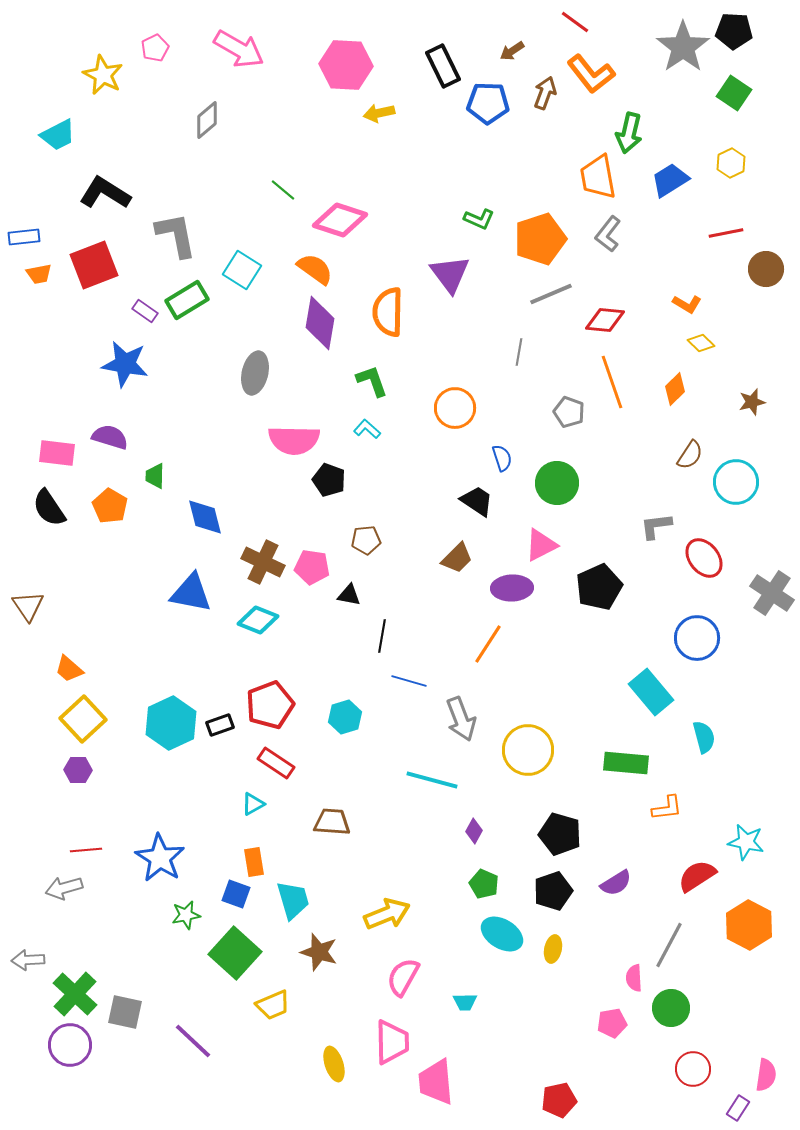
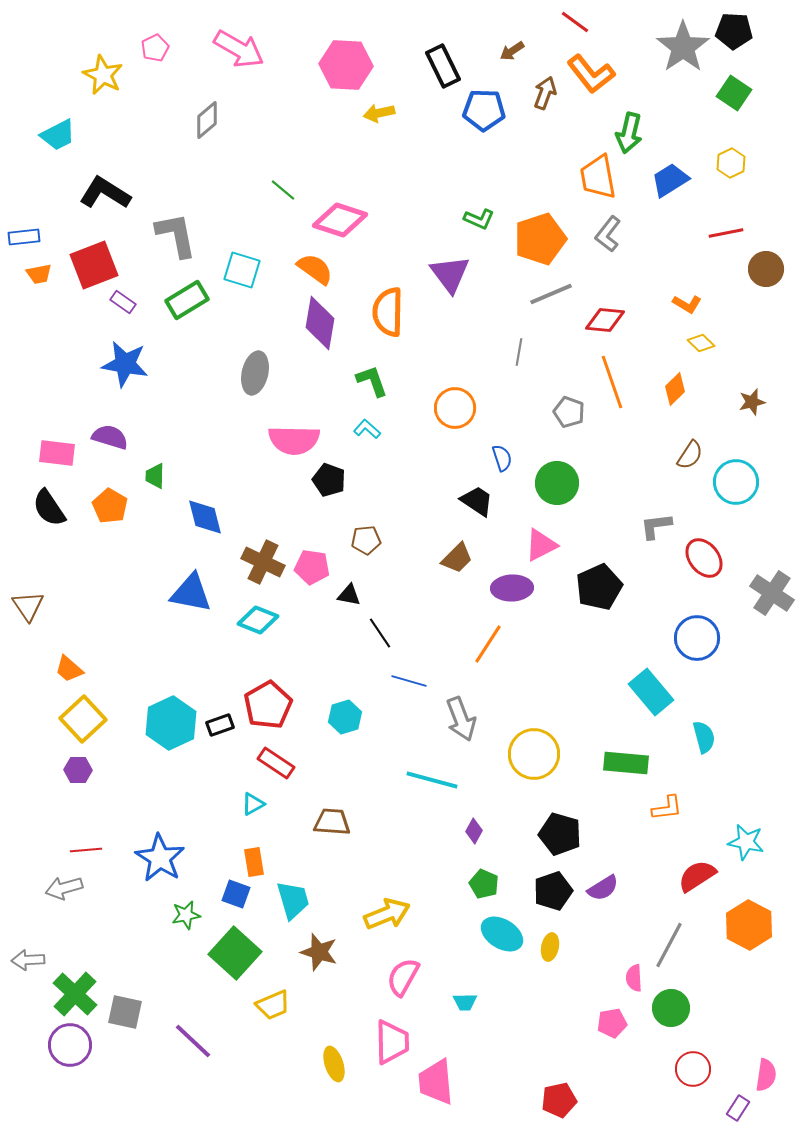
blue pentagon at (488, 103): moved 4 px left, 7 px down
cyan square at (242, 270): rotated 15 degrees counterclockwise
purple rectangle at (145, 311): moved 22 px left, 9 px up
black line at (382, 636): moved 2 px left, 3 px up; rotated 44 degrees counterclockwise
red pentagon at (270, 705): moved 2 px left; rotated 9 degrees counterclockwise
yellow circle at (528, 750): moved 6 px right, 4 px down
purple semicircle at (616, 883): moved 13 px left, 5 px down
yellow ellipse at (553, 949): moved 3 px left, 2 px up
